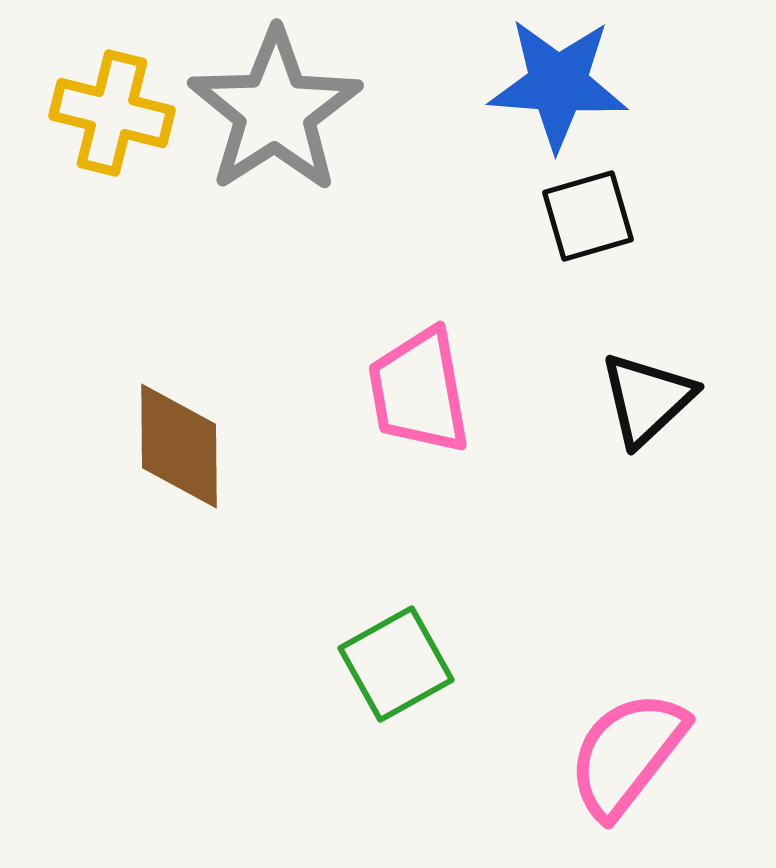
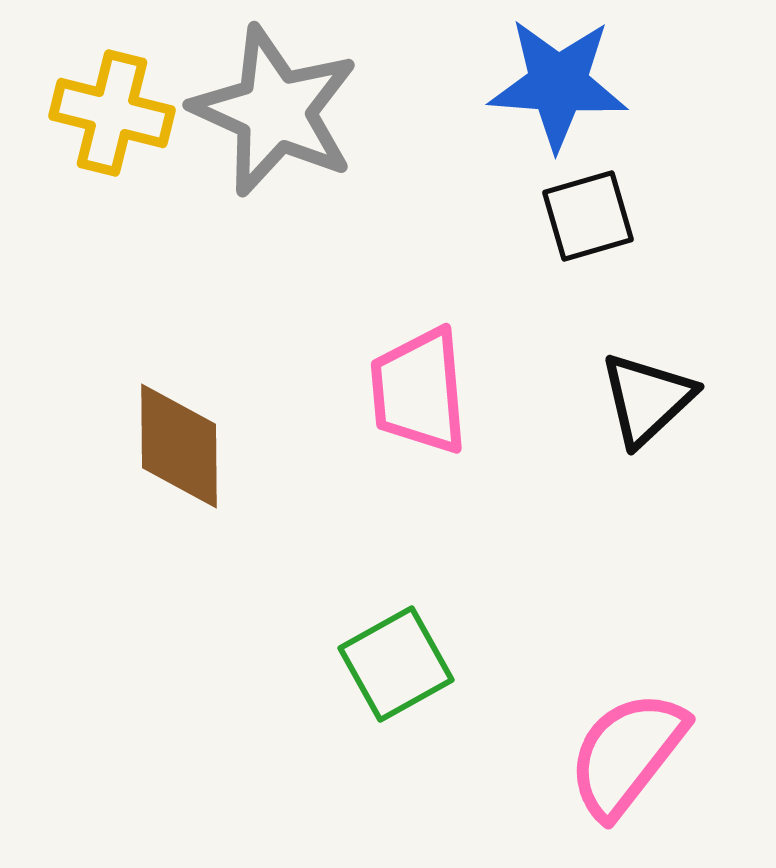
gray star: rotated 15 degrees counterclockwise
pink trapezoid: rotated 5 degrees clockwise
